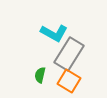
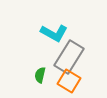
gray rectangle: moved 3 px down
